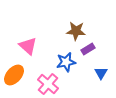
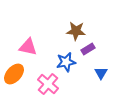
pink triangle: moved 1 px down; rotated 30 degrees counterclockwise
orange ellipse: moved 1 px up
